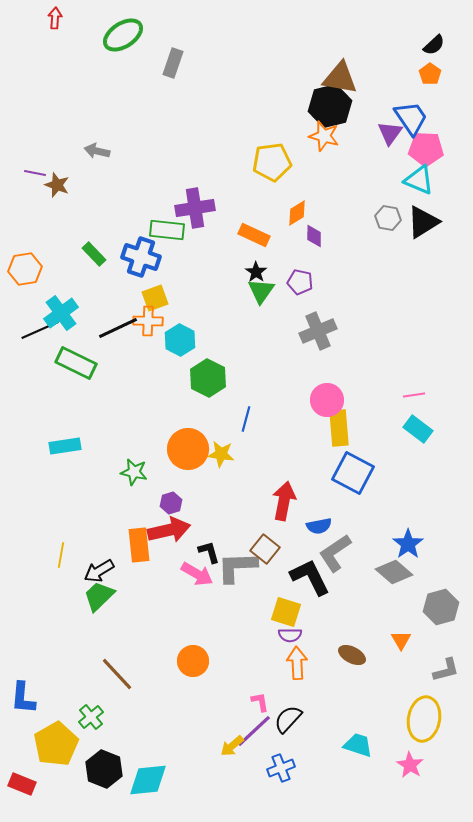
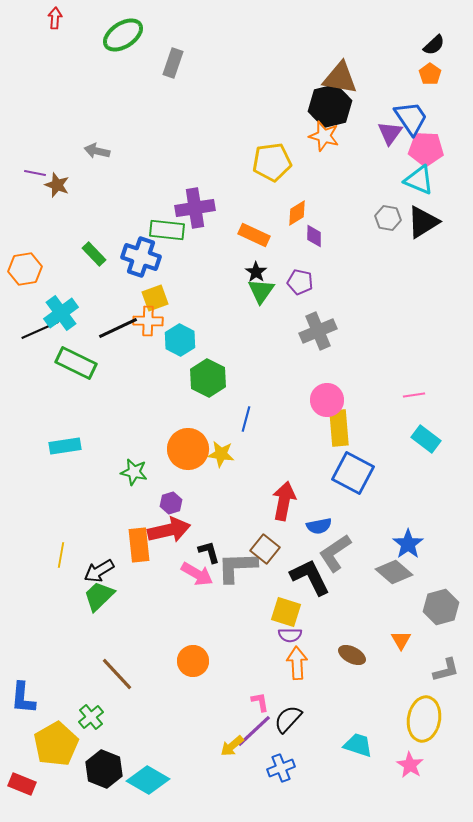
cyan rectangle at (418, 429): moved 8 px right, 10 px down
cyan diamond at (148, 780): rotated 36 degrees clockwise
